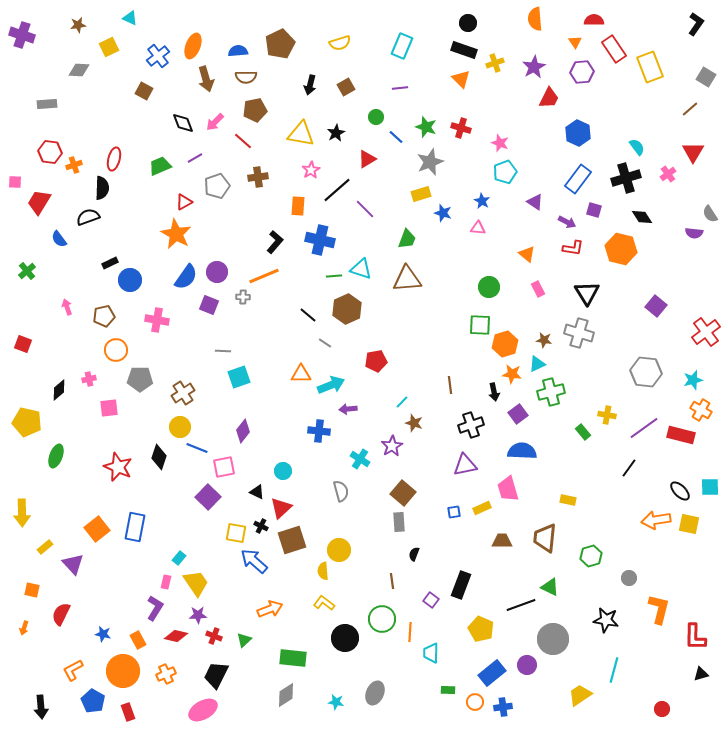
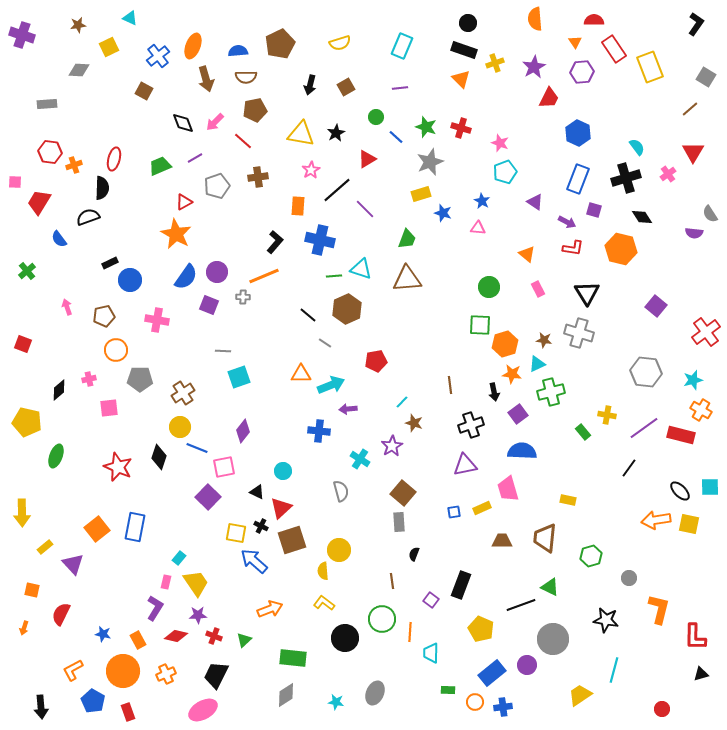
blue rectangle at (578, 179): rotated 16 degrees counterclockwise
